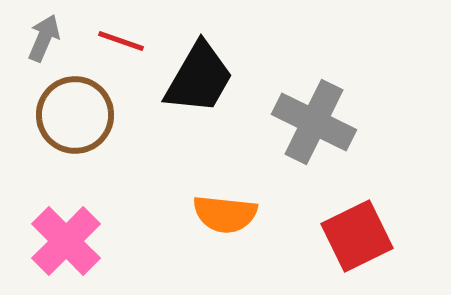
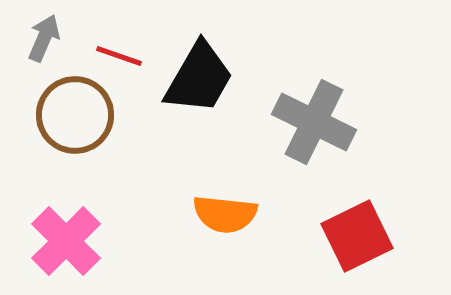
red line: moved 2 px left, 15 px down
